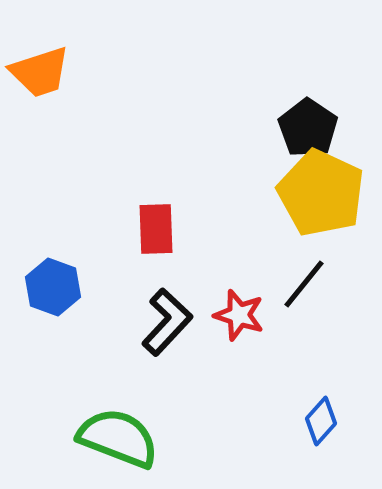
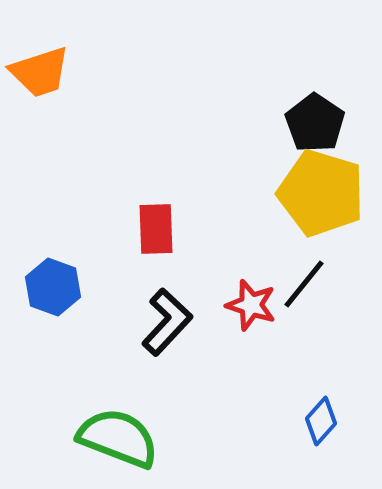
black pentagon: moved 7 px right, 5 px up
yellow pentagon: rotated 8 degrees counterclockwise
red star: moved 12 px right, 10 px up
